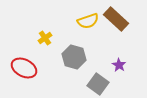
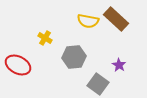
yellow semicircle: rotated 30 degrees clockwise
yellow cross: rotated 24 degrees counterclockwise
gray hexagon: rotated 20 degrees counterclockwise
red ellipse: moved 6 px left, 3 px up
